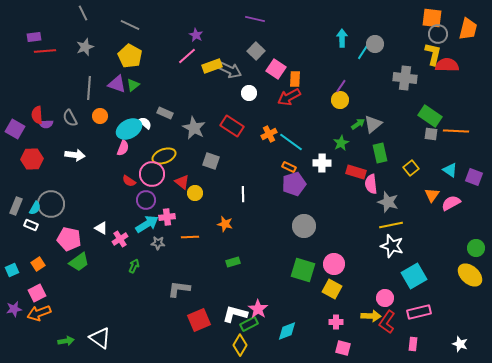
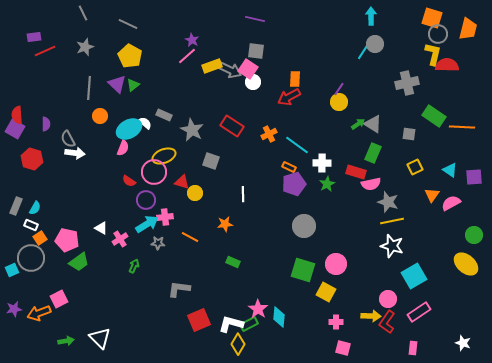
orange square at (432, 18): rotated 10 degrees clockwise
gray line at (130, 25): moved 2 px left, 1 px up
purple star at (196, 35): moved 4 px left, 5 px down
cyan arrow at (342, 38): moved 29 px right, 22 px up
red line at (45, 51): rotated 20 degrees counterclockwise
gray square at (256, 51): rotated 36 degrees counterclockwise
pink square at (276, 69): moved 28 px left
gray cross at (405, 78): moved 2 px right, 5 px down; rotated 20 degrees counterclockwise
purple triangle at (117, 84): rotated 24 degrees clockwise
purple line at (341, 86): moved 2 px left, 3 px down
white circle at (249, 93): moved 4 px right, 11 px up
yellow circle at (340, 100): moved 1 px left, 2 px down
gray rectangle at (165, 113): moved 1 px left, 2 px down
red semicircle at (37, 115): moved 20 px left
green rectangle at (430, 116): moved 4 px right
gray semicircle at (70, 118): moved 2 px left, 21 px down
purple semicircle at (46, 124): rotated 88 degrees counterclockwise
gray triangle at (373, 124): rotated 48 degrees counterclockwise
gray star at (194, 128): moved 2 px left, 2 px down
orange line at (456, 131): moved 6 px right, 4 px up
gray square at (431, 134): moved 22 px left
cyan line at (291, 142): moved 6 px right, 3 px down
green star at (341, 143): moved 14 px left, 41 px down
green rectangle at (380, 153): moved 7 px left; rotated 36 degrees clockwise
white arrow at (75, 155): moved 2 px up
red hexagon at (32, 159): rotated 20 degrees clockwise
yellow square at (411, 168): moved 4 px right, 1 px up; rotated 14 degrees clockwise
pink circle at (152, 174): moved 2 px right, 2 px up
purple square at (474, 177): rotated 24 degrees counterclockwise
red triangle at (182, 182): rotated 21 degrees counterclockwise
pink semicircle at (371, 184): rotated 96 degrees counterclockwise
gray circle at (51, 204): moved 20 px left, 54 px down
pink cross at (167, 217): moved 2 px left
orange star at (225, 224): rotated 21 degrees counterclockwise
yellow line at (391, 225): moved 1 px right, 4 px up
orange line at (190, 237): rotated 30 degrees clockwise
pink pentagon at (69, 239): moved 2 px left, 1 px down
green circle at (476, 248): moved 2 px left, 13 px up
green rectangle at (233, 262): rotated 40 degrees clockwise
orange square at (38, 264): moved 2 px right, 26 px up
pink circle at (334, 264): moved 2 px right
yellow ellipse at (470, 275): moved 4 px left, 11 px up
yellow square at (332, 289): moved 6 px left, 3 px down
pink square at (37, 293): moved 22 px right, 6 px down
pink circle at (385, 298): moved 3 px right, 1 px down
pink rectangle at (419, 312): rotated 20 degrees counterclockwise
white L-shape at (235, 314): moved 4 px left, 10 px down
cyan diamond at (287, 331): moved 8 px left, 14 px up; rotated 65 degrees counterclockwise
white triangle at (100, 338): rotated 10 degrees clockwise
pink rectangle at (413, 344): moved 4 px down
white star at (460, 344): moved 3 px right, 1 px up
yellow diamond at (240, 345): moved 2 px left, 1 px up
